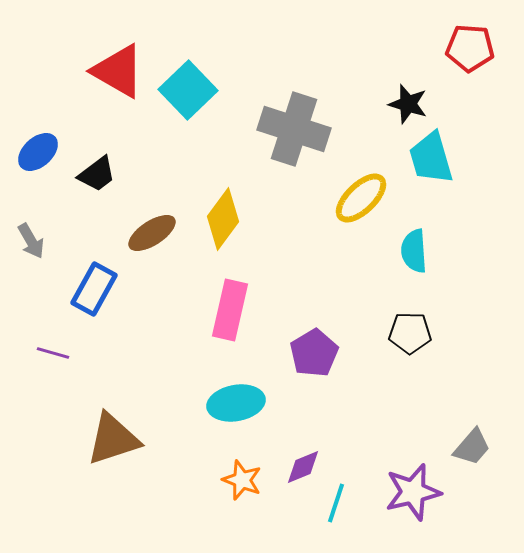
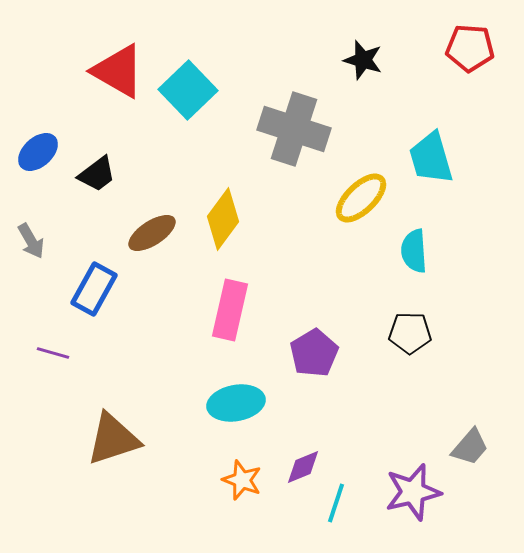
black star: moved 45 px left, 44 px up
gray trapezoid: moved 2 px left
